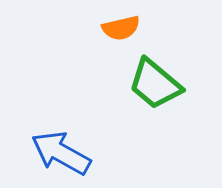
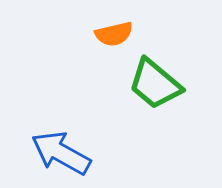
orange semicircle: moved 7 px left, 6 px down
